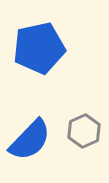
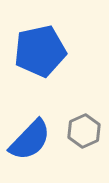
blue pentagon: moved 1 px right, 3 px down
